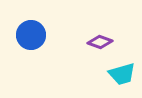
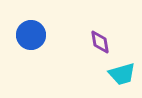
purple diamond: rotated 60 degrees clockwise
